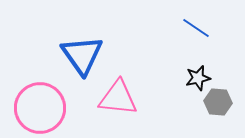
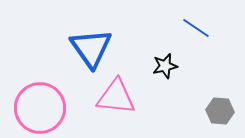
blue triangle: moved 9 px right, 7 px up
black star: moved 33 px left, 12 px up
pink triangle: moved 2 px left, 1 px up
gray hexagon: moved 2 px right, 9 px down
